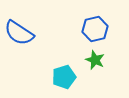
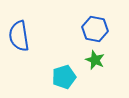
blue hexagon: rotated 25 degrees clockwise
blue semicircle: moved 3 px down; rotated 48 degrees clockwise
